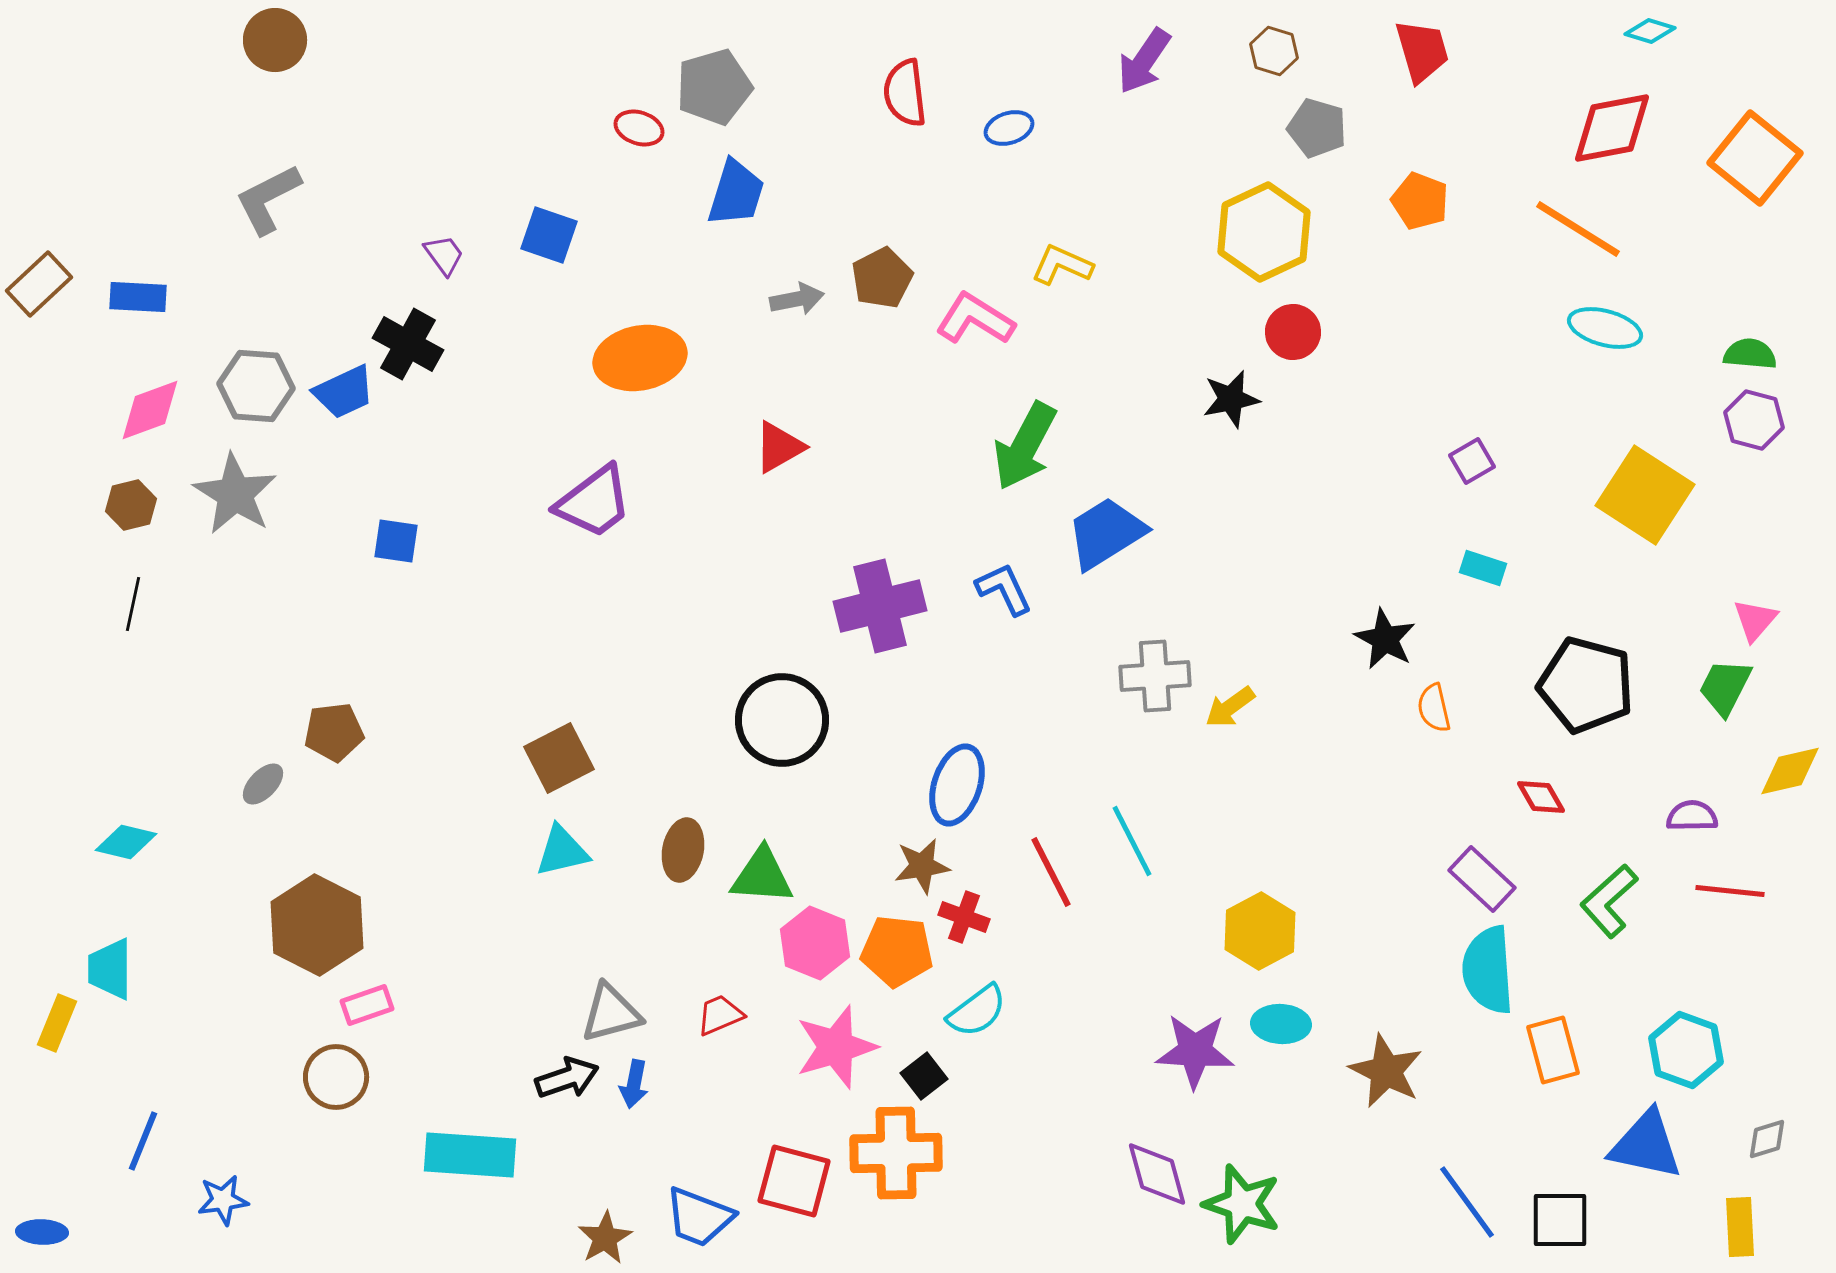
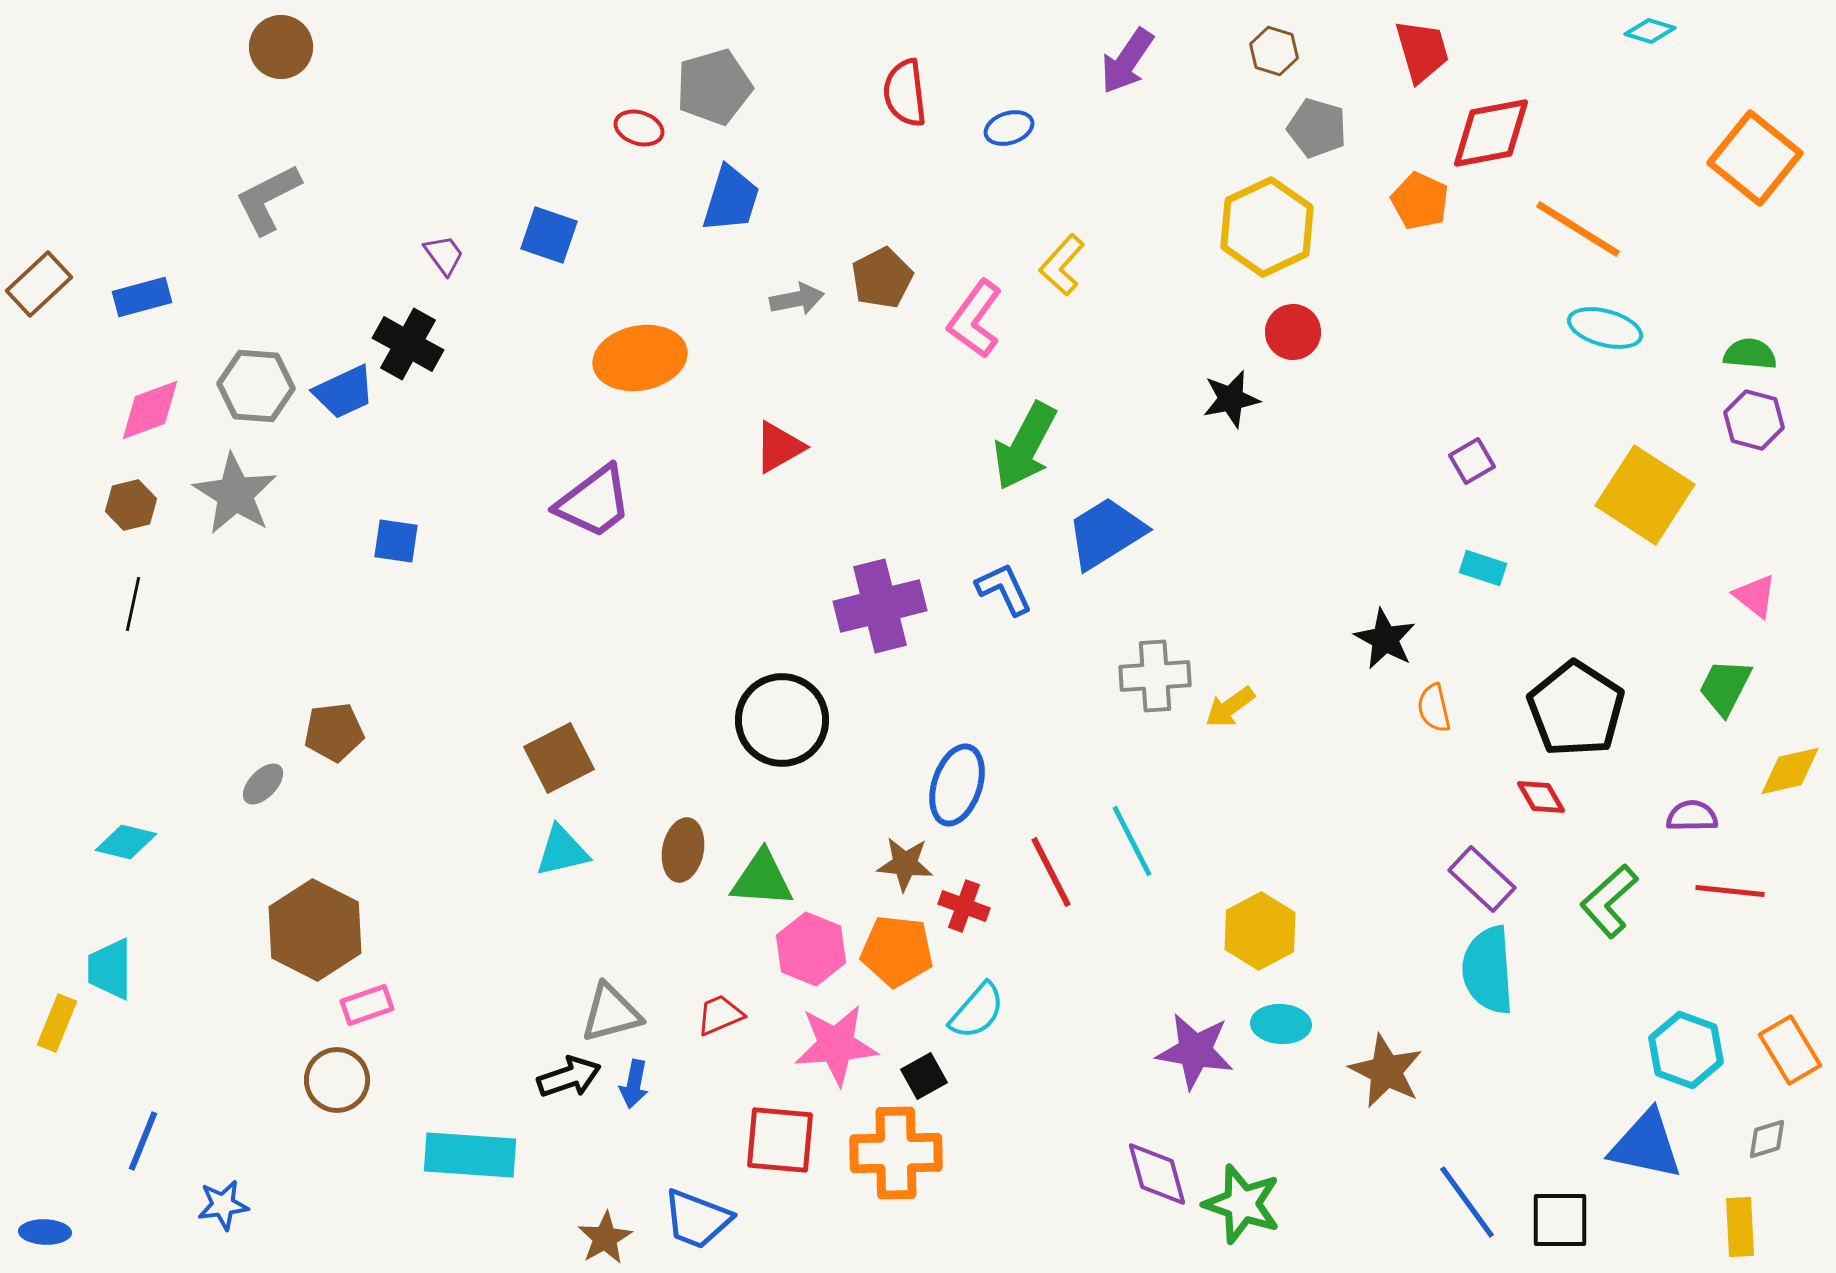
brown circle at (275, 40): moved 6 px right, 7 px down
purple arrow at (1144, 61): moved 17 px left
red diamond at (1612, 128): moved 121 px left, 5 px down
blue trapezoid at (736, 193): moved 5 px left, 6 px down
orange pentagon at (1420, 201): rotated 4 degrees clockwise
yellow hexagon at (1264, 232): moved 3 px right, 5 px up
yellow L-shape at (1062, 265): rotated 72 degrees counterclockwise
blue rectangle at (138, 297): moved 4 px right; rotated 18 degrees counterclockwise
pink L-shape at (975, 319): rotated 86 degrees counterclockwise
pink triangle at (1755, 620): moved 24 px up; rotated 33 degrees counterclockwise
black pentagon at (1586, 685): moved 10 px left, 24 px down; rotated 18 degrees clockwise
brown star at (922, 866): moved 17 px left, 2 px up; rotated 14 degrees clockwise
green triangle at (762, 876): moved 3 px down
red cross at (964, 917): moved 11 px up
brown hexagon at (317, 925): moved 2 px left, 5 px down
pink hexagon at (815, 943): moved 4 px left, 6 px down
cyan semicircle at (977, 1011): rotated 12 degrees counterclockwise
pink star at (836, 1047): moved 2 px up; rotated 12 degrees clockwise
orange rectangle at (1553, 1050): moved 237 px right; rotated 16 degrees counterclockwise
purple star at (1195, 1051): rotated 6 degrees clockwise
black square at (924, 1076): rotated 9 degrees clockwise
brown circle at (336, 1077): moved 1 px right, 3 px down
black arrow at (567, 1078): moved 2 px right, 1 px up
red square at (794, 1181): moved 14 px left, 41 px up; rotated 10 degrees counterclockwise
blue star at (223, 1200): moved 5 px down
blue trapezoid at (699, 1217): moved 2 px left, 2 px down
blue ellipse at (42, 1232): moved 3 px right
